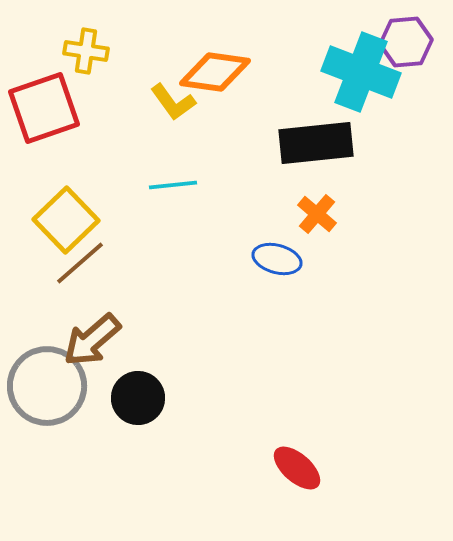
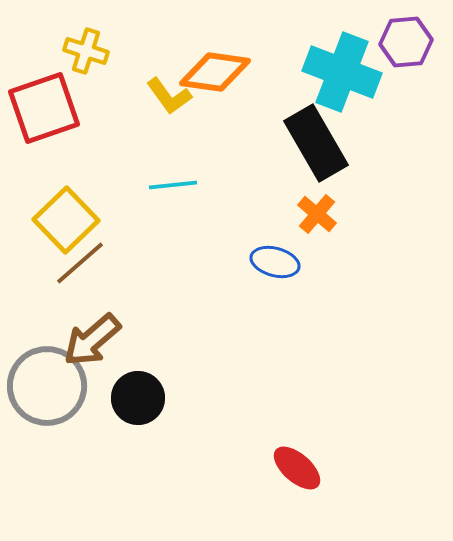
yellow cross: rotated 9 degrees clockwise
cyan cross: moved 19 px left
yellow L-shape: moved 4 px left, 6 px up
black rectangle: rotated 66 degrees clockwise
blue ellipse: moved 2 px left, 3 px down
